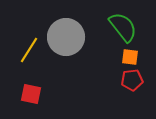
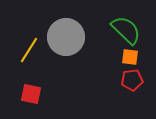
green semicircle: moved 3 px right, 3 px down; rotated 8 degrees counterclockwise
